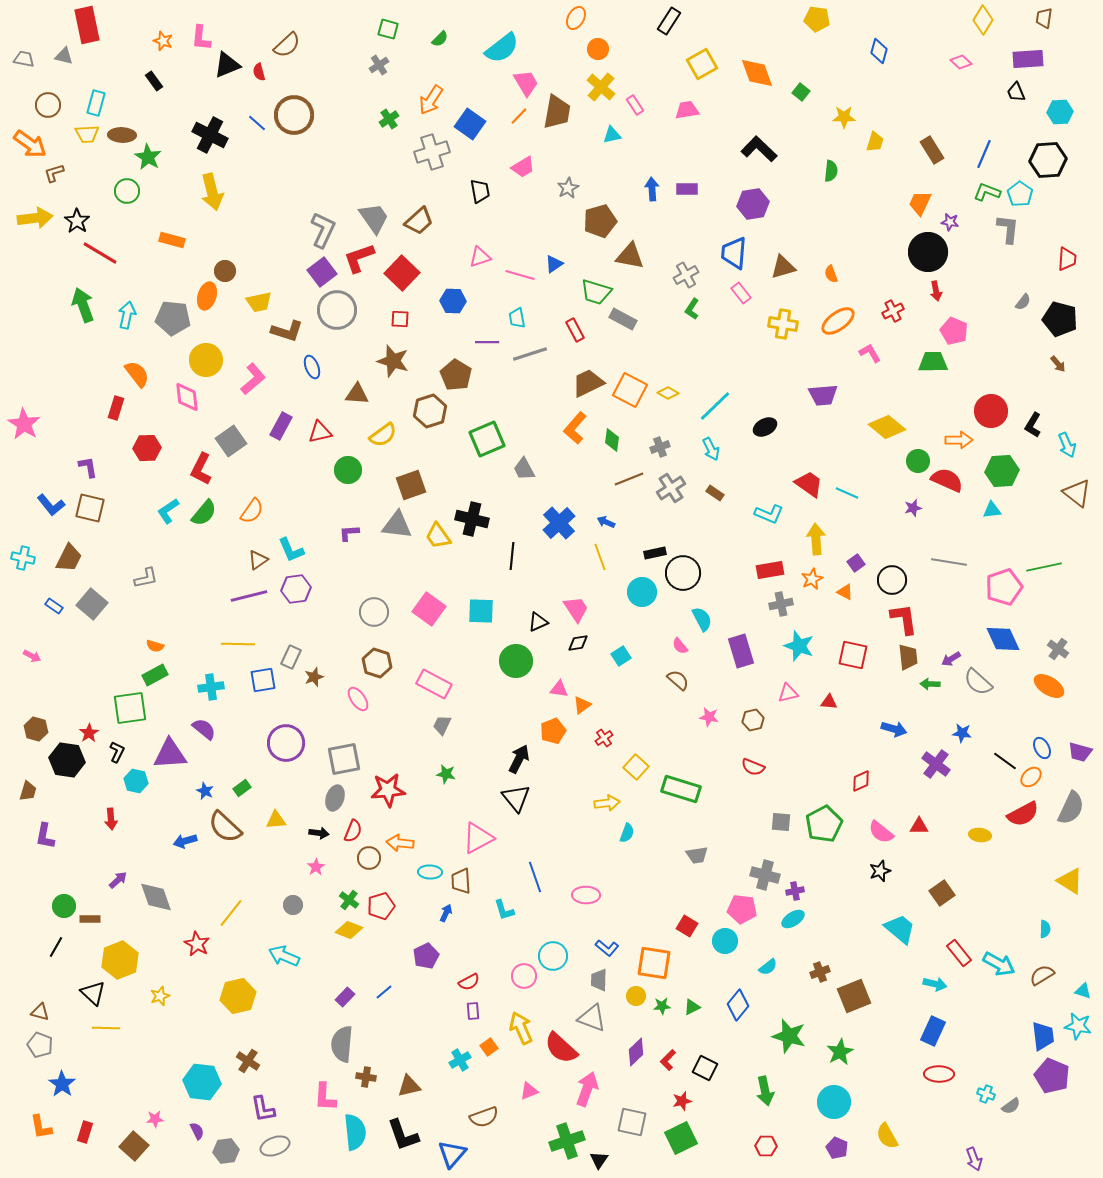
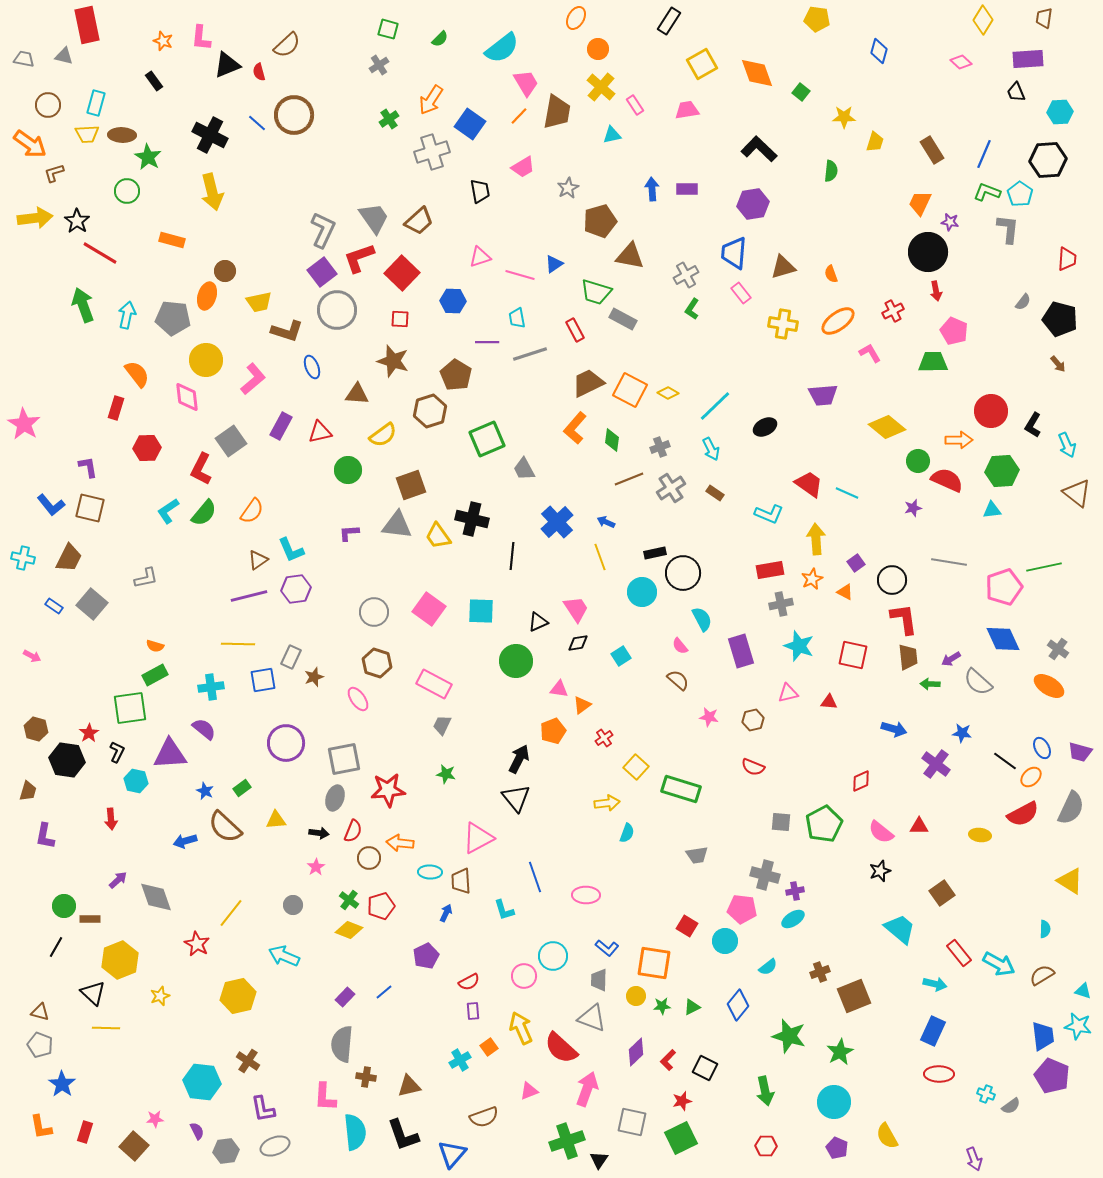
blue cross at (559, 523): moved 2 px left, 1 px up
